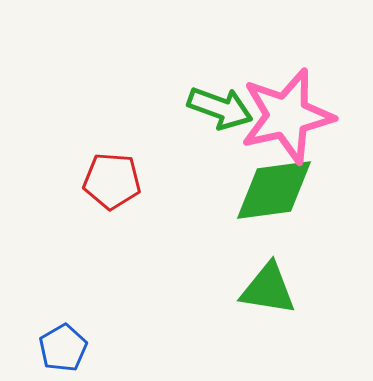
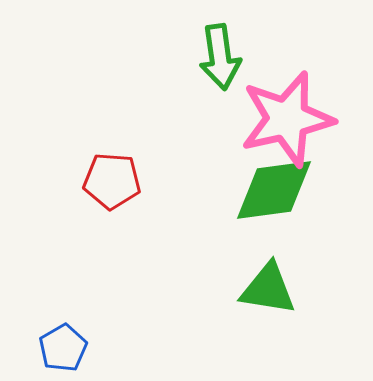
green arrow: moved 51 px up; rotated 62 degrees clockwise
pink star: moved 3 px down
